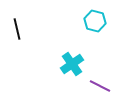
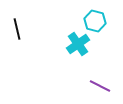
cyan cross: moved 6 px right, 20 px up
